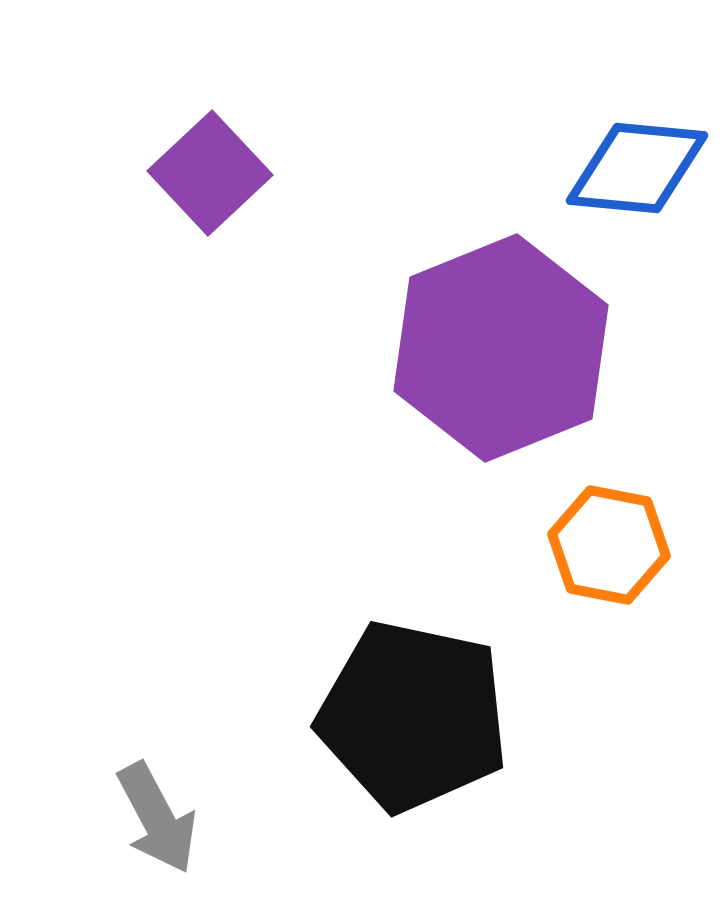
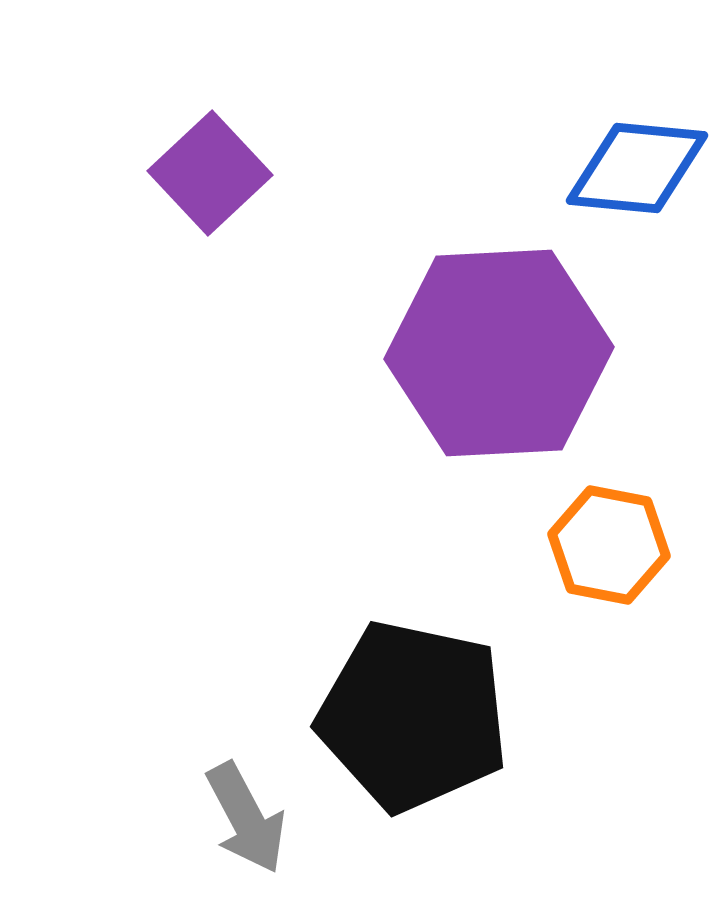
purple hexagon: moved 2 px left, 5 px down; rotated 19 degrees clockwise
gray arrow: moved 89 px right
